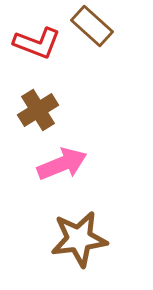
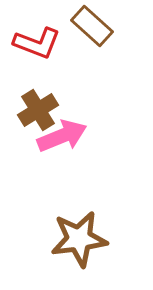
pink arrow: moved 28 px up
